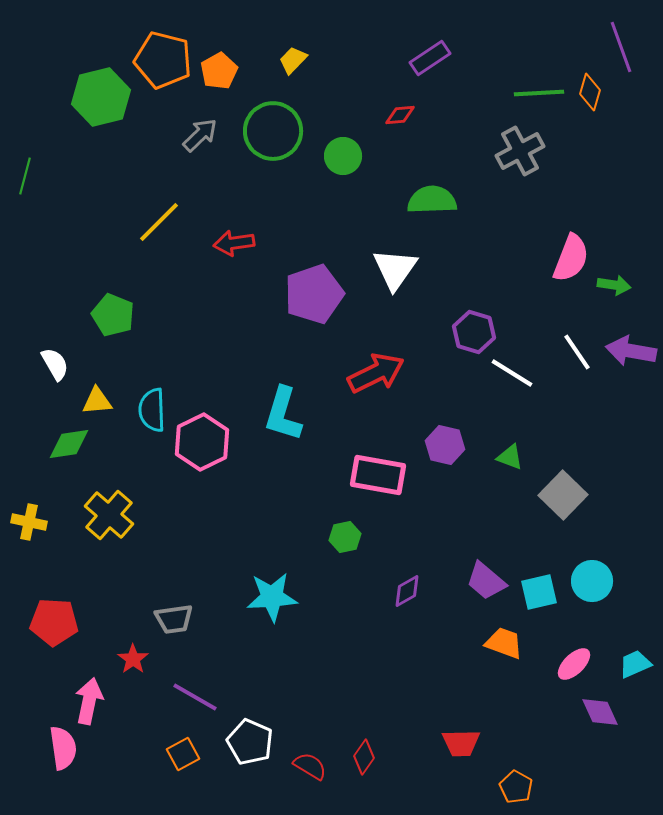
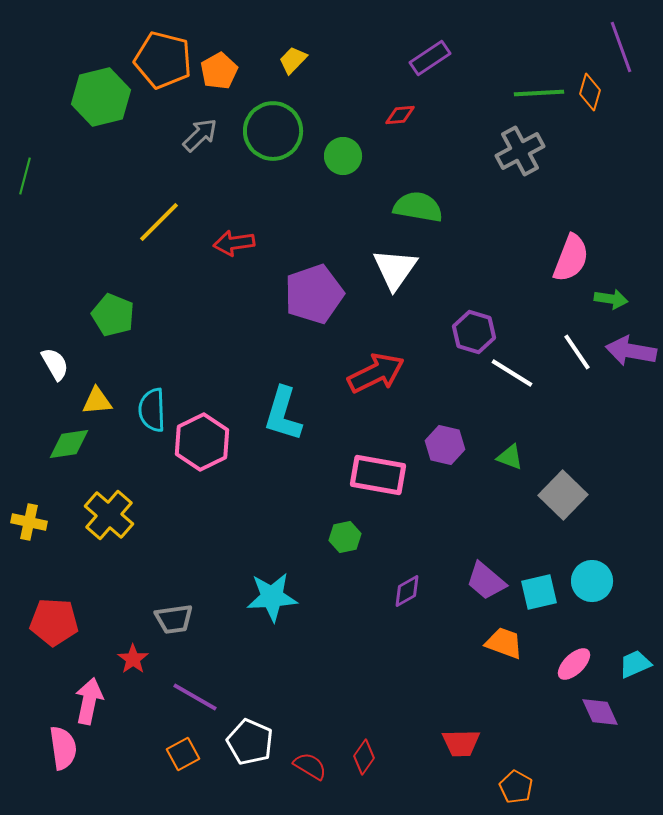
green semicircle at (432, 200): moved 14 px left, 7 px down; rotated 12 degrees clockwise
green arrow at (614, 285): moved 3 px left, 14 px down
